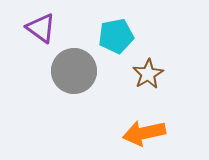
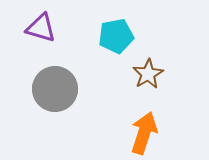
purple triangle: rotated 20 degrees counterclockwise
gray circle: moved 19 px left, 18 px down
orange arrow: rotated 120 degrees clockwise
